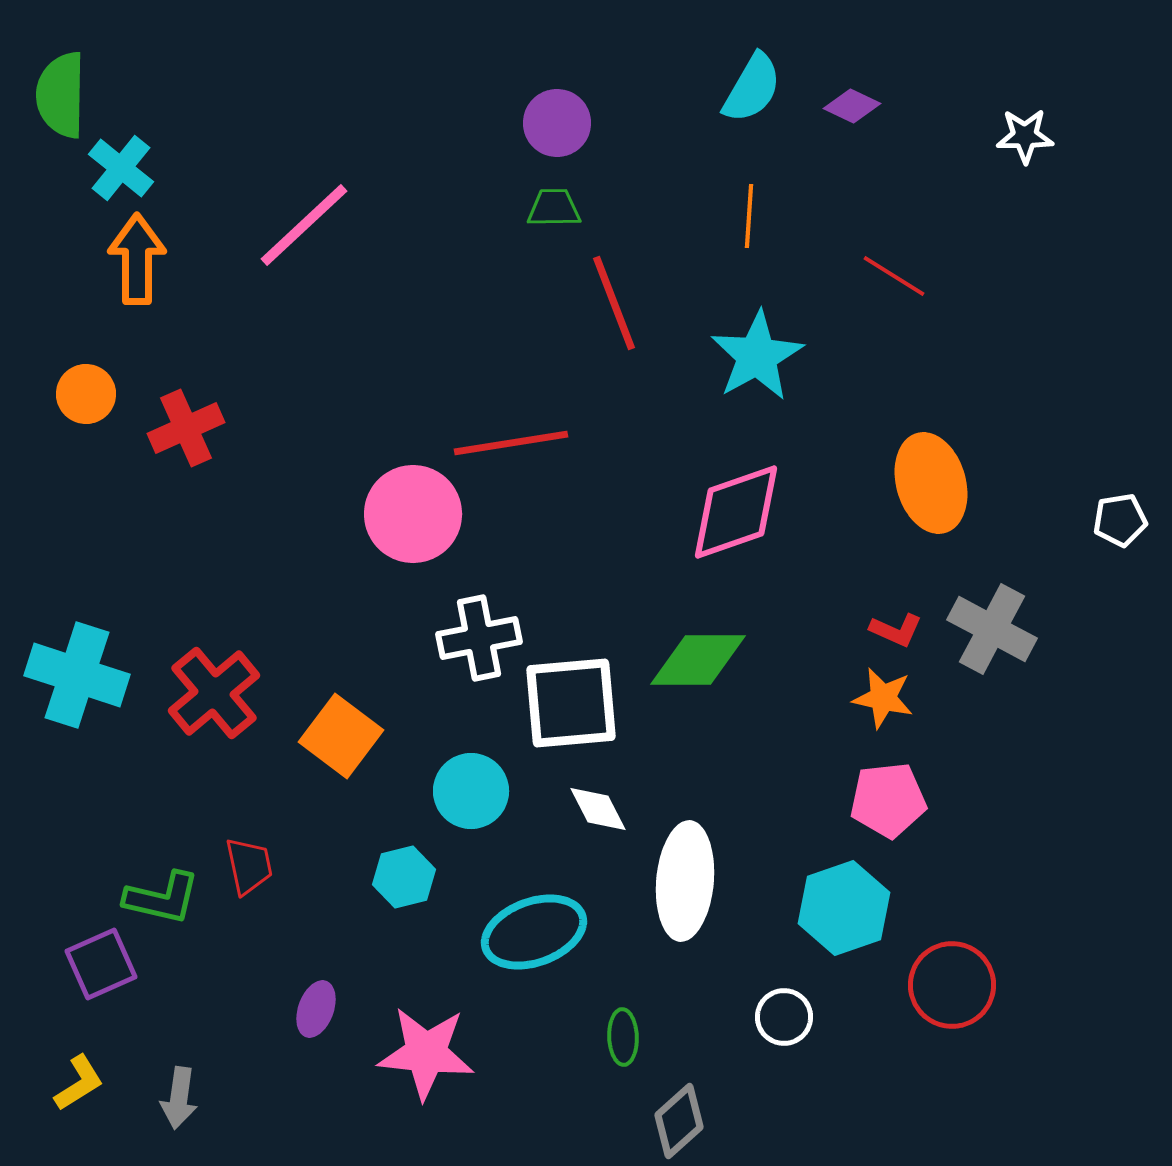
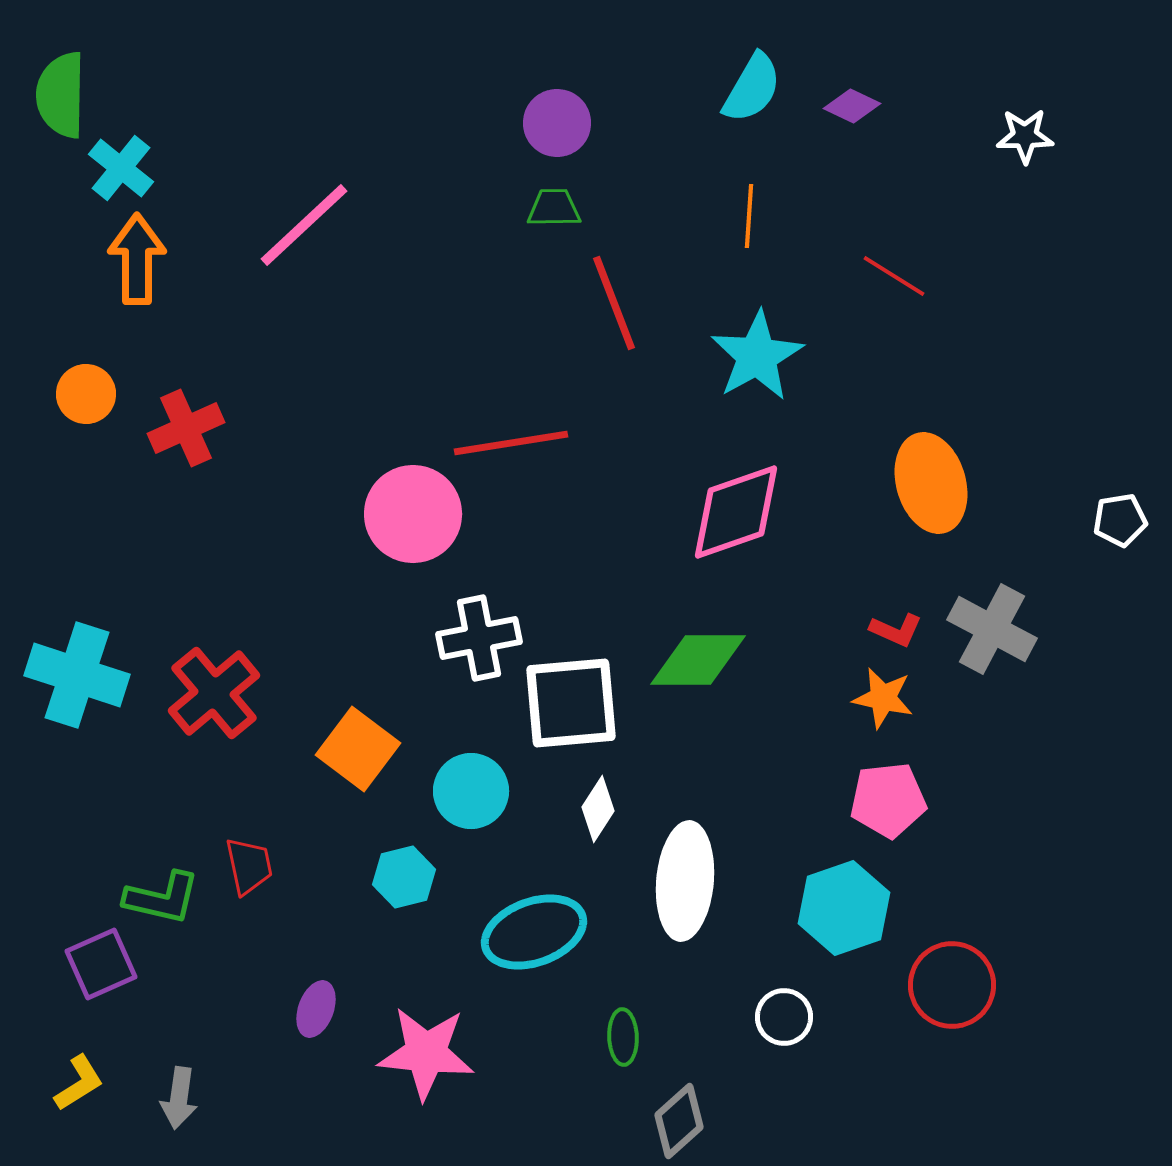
orange square at (341, 736): moved 17 px right, 13 px down
white diamond at (598, 809): rotated 60 degrees clockwise
